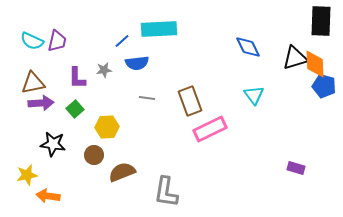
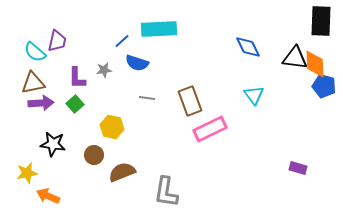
cyan semicircle: moved 3 px right, 11 px down; rotated 15 degrees clockwise
black triangle: rotated 24 degrees clockwise
blue semicircle: rotated 25 degrees clockwise
green square: moved 5 px up
yellow hexagon: moved 5 px right; rotated 15 degrees clockwise
purple rectangle: moved 2 px right
yellow star: moved 2 px up
orange arrow: rotated 15 degrees clockwise
